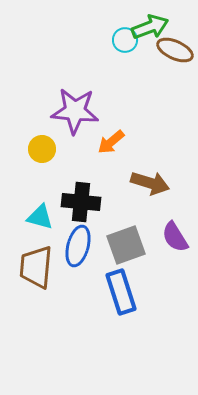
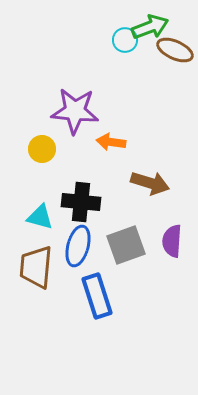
orange arrow: rotated 48 degrees clockwise
purple semicircle: moved 3 px left, 4 px down; rotated 36 degrees clockwise
blue rectangle: moved 24 px left, 4 px down
